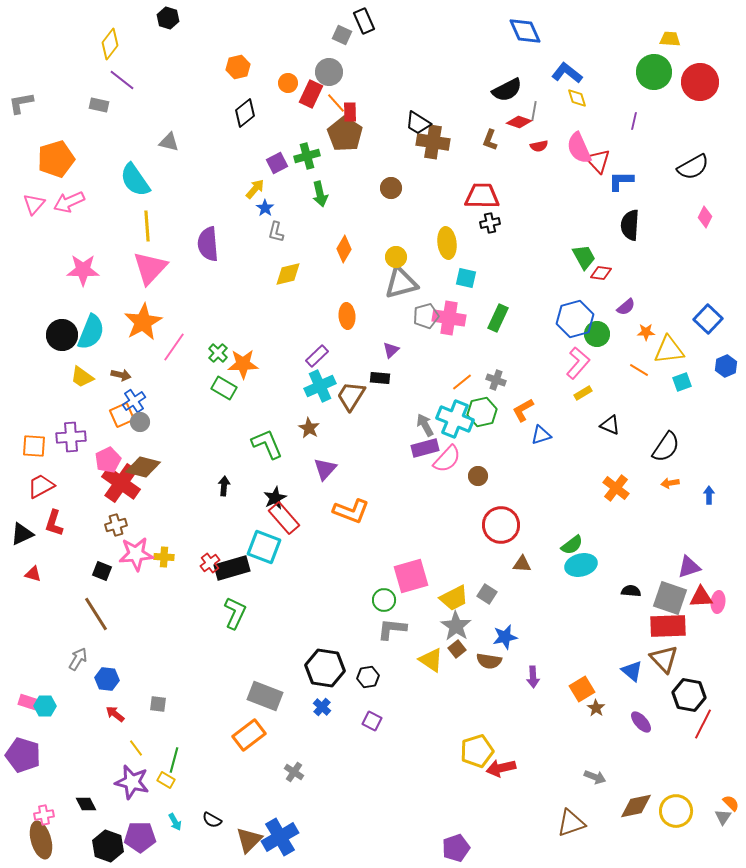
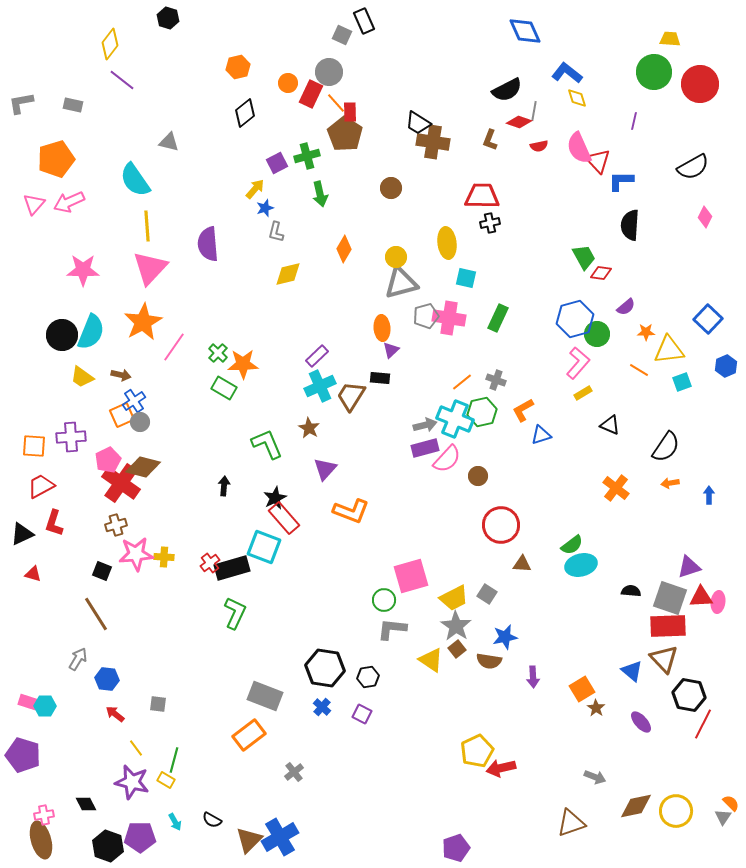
red circle at (700, 82): moved 2 px down
gray rectangle at (99, 105): moved 26 px left
blue star at (265, 208): rotated 18 degrees clockwise
orange ellipse at (347, 316): moved 35 px right, 12 px down
gray arrow at (425, 425): rotated 105 degrees clockwise
purple square at (372, 721): moved 10 px left, 7 px up
yellow pentagon at (477, 751): rotated 8 degrees counterclockwise
gray cross at (294, 772): rotated 18 degrees clockwise
